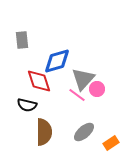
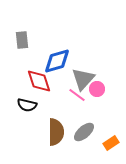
brown semicircle: moved 12 px right
